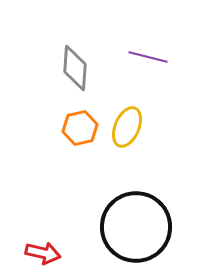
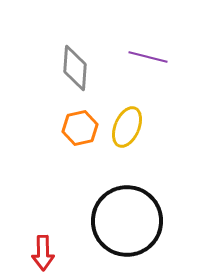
black circle: moved 9 px left, 6 px up
red arrow: rotated 76 degrees clockwise
